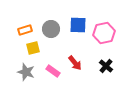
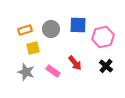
pink hexagon: moved 1 px left, 4 px down
